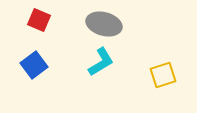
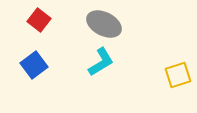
red square: rotated 15 degrees clockwise
gray ellipse: rotated 12 degrees clockwise
yellow square: moved 15 px right
